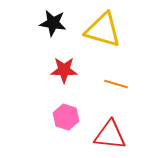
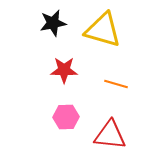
black star: rotated 20 degrees counterclockwise
pink hexagon: rotated 20 degrees counterclockwise
